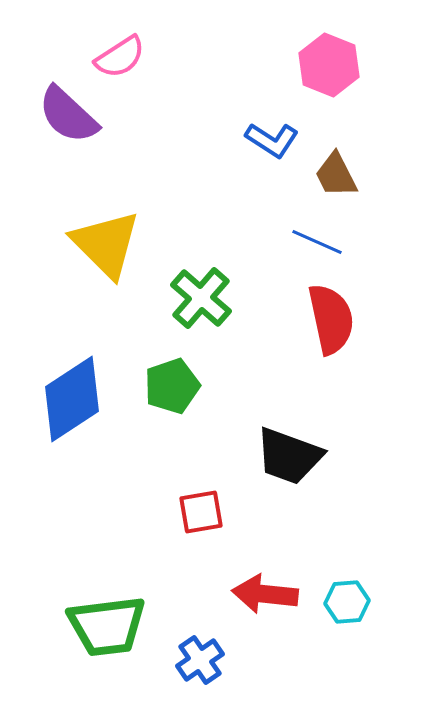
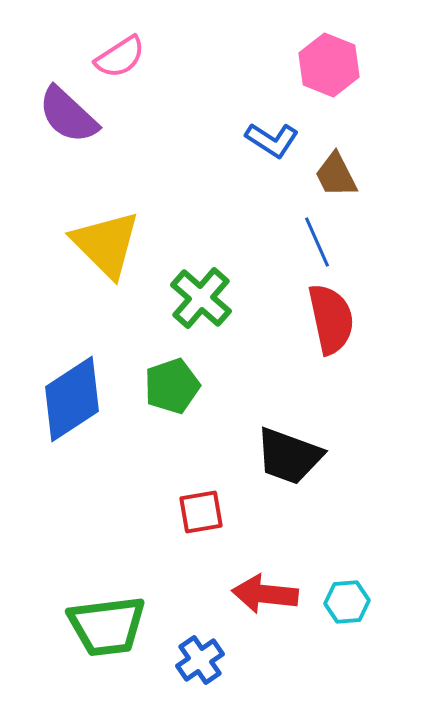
blue line: rotated 42 degrees clockwise
